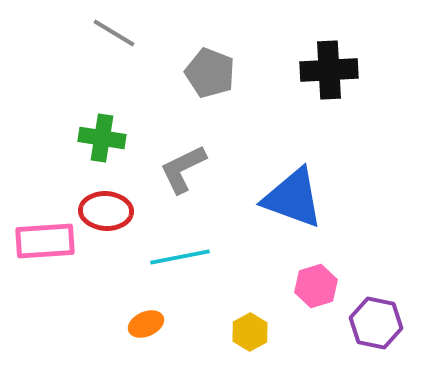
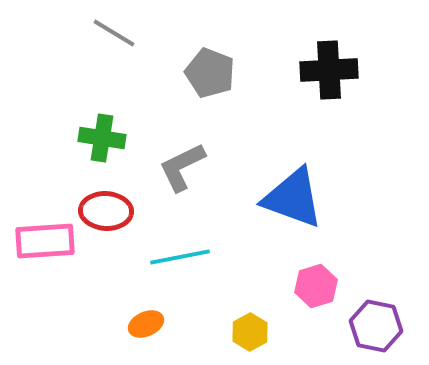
gray L-shape: moved 1 px left, 2 px up
purple hexagon: moved 3 px down
